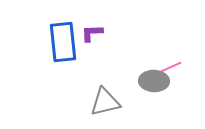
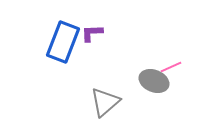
blue rectangle: rotated 27 degrees clockwise
gray ellipse: rotated 20 degrees clockwise
gray triangle: rotated 28 degrees counterclockwise
